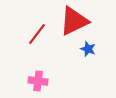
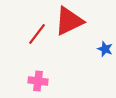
red triangle: moved 5 px left
blue star: moved 17 px right
